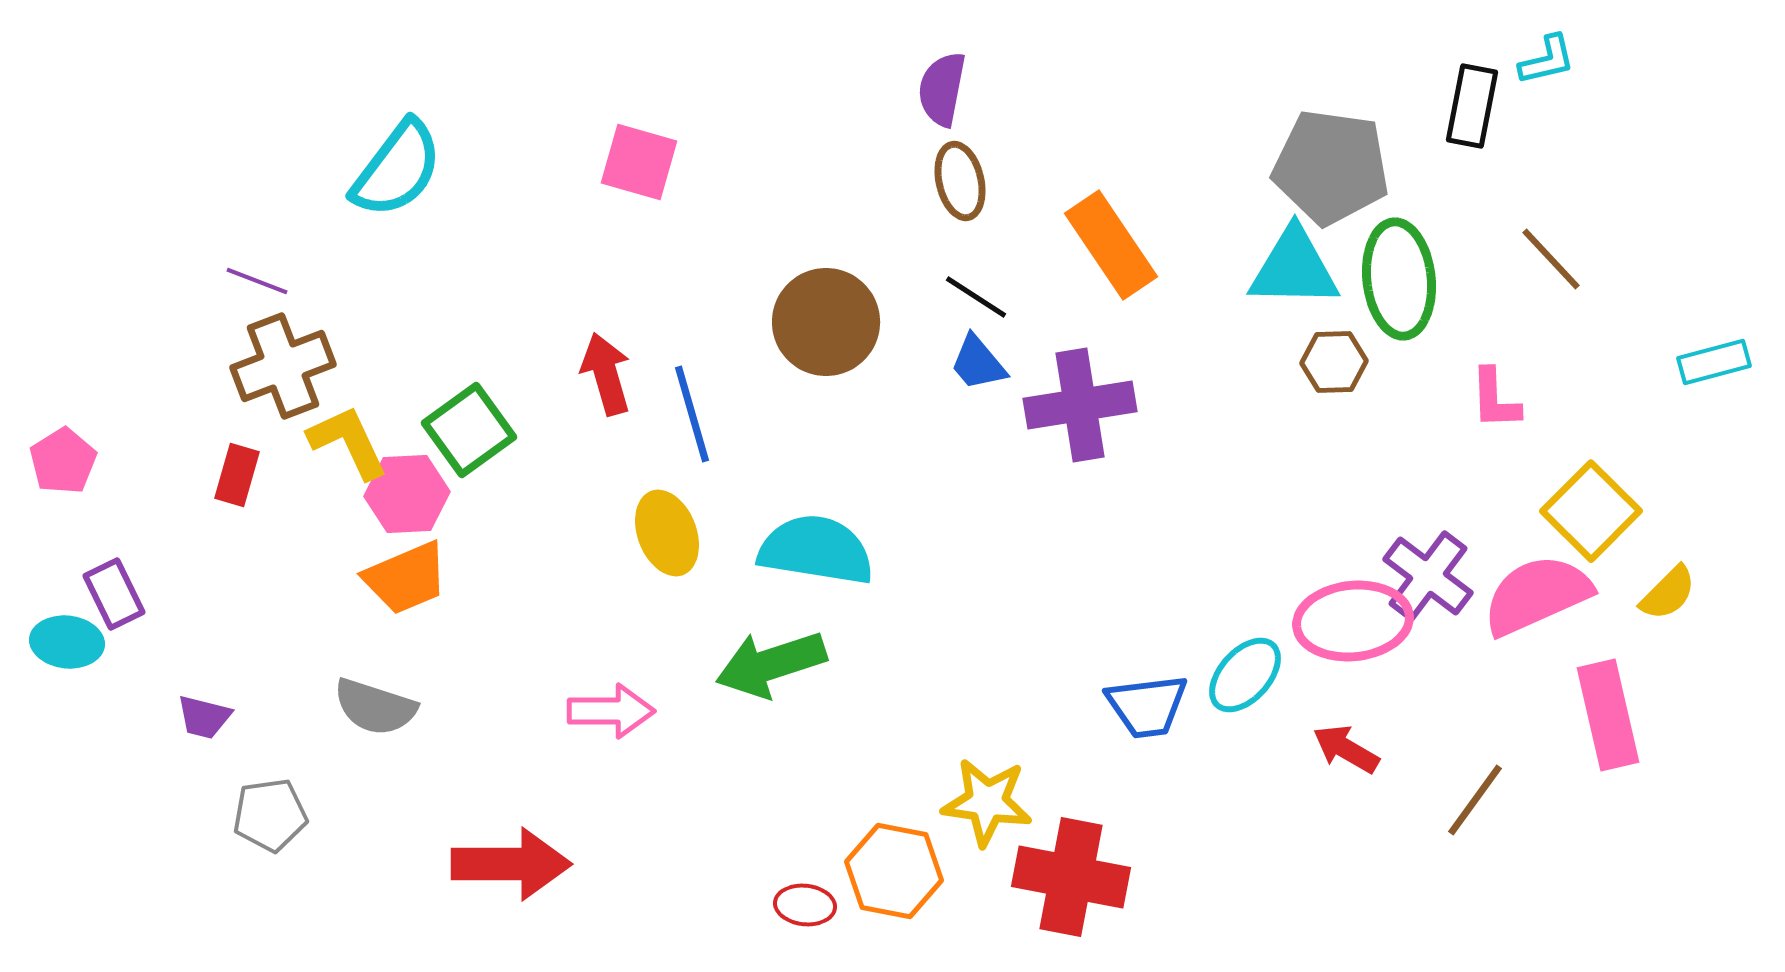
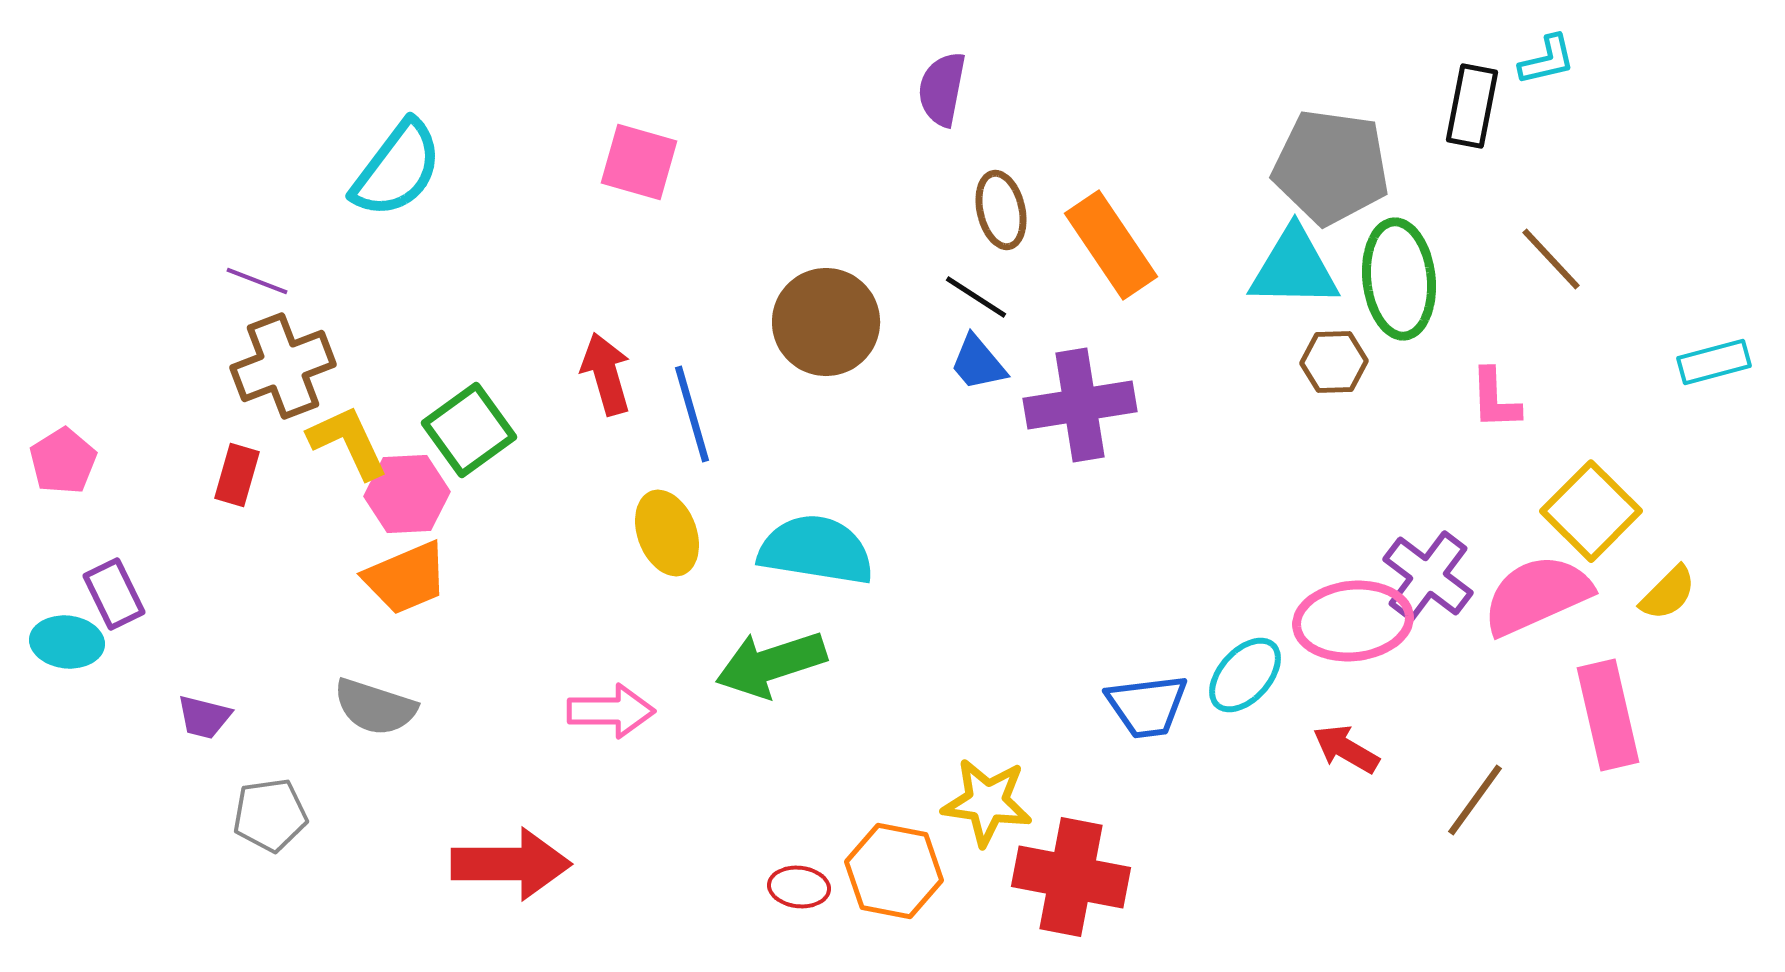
brown ellipse at (960, 181): moved 41 px right, 29 px down
red ellipse at (805, 905): moved 6 px left, 18 px up
